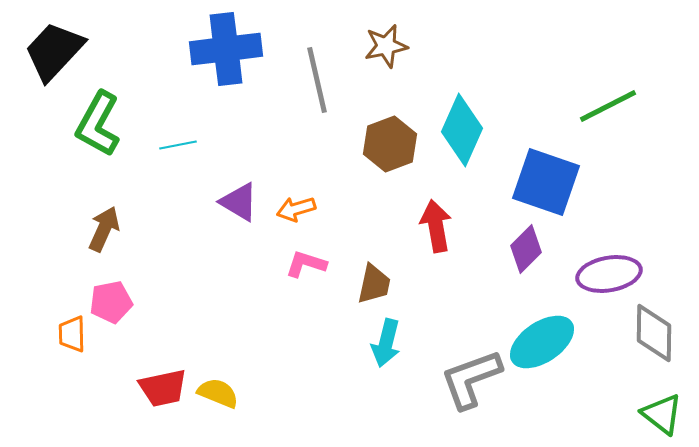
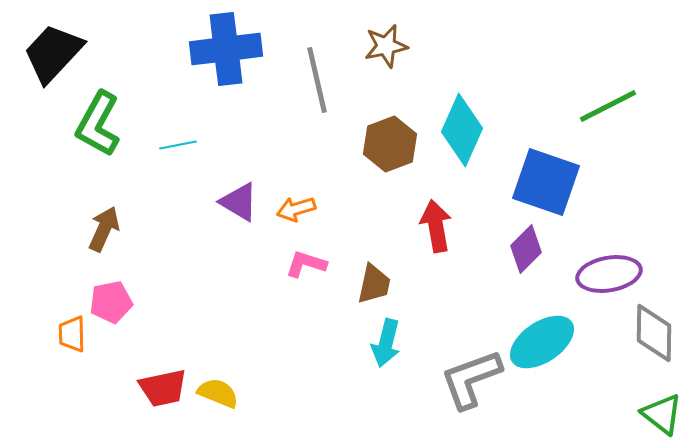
black trapezoid: moved 1 px left, 2 px down
